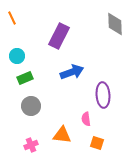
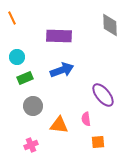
gray diamond: moved 5 px left, 1 px down
purple rectangle: rotated 65 degrees clockwise
cyan circle: moved 1 px down
blue arrow: moved 10 px left, 2 px up
purple ellipse: rotated 35 degrees counterclockwise
gray circle: moved 2 px right
orange triangle: moved 3 px left, 10 px up
orange square: moved 1 px right, 1 px up; rotated 24 degrees counterclockwise
